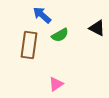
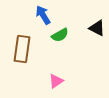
blue arrow: moved 1 px right; rotated 18 degrees clockwise
brown rectangle: moved 7 px left, 4 px down
pink triangle: moved 3 px up
